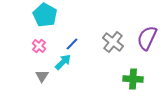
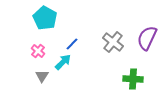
cyan pentagon: moved 3 px down
pink cross: moved 1 px left, 5 px down
